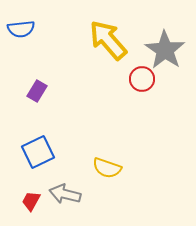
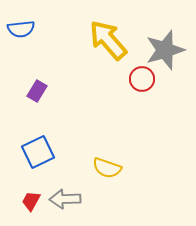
gray star: rotated 21 degrees clockwise
gray arrow: moved 5 px down; rotated 16 degrees counterclockwise
